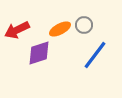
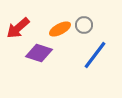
red arrow: moved 1 px right, 2 px up; rotated 15 degrees counterclockwise
purple diamond: rotated 36 degrees clockwise
